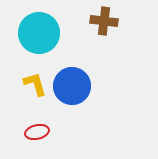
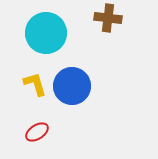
brown cross: moved 4 px right, 3 px up
cyan circle: moved 7 px right
red ellipse: rotated 20 degrees counterclockwise
